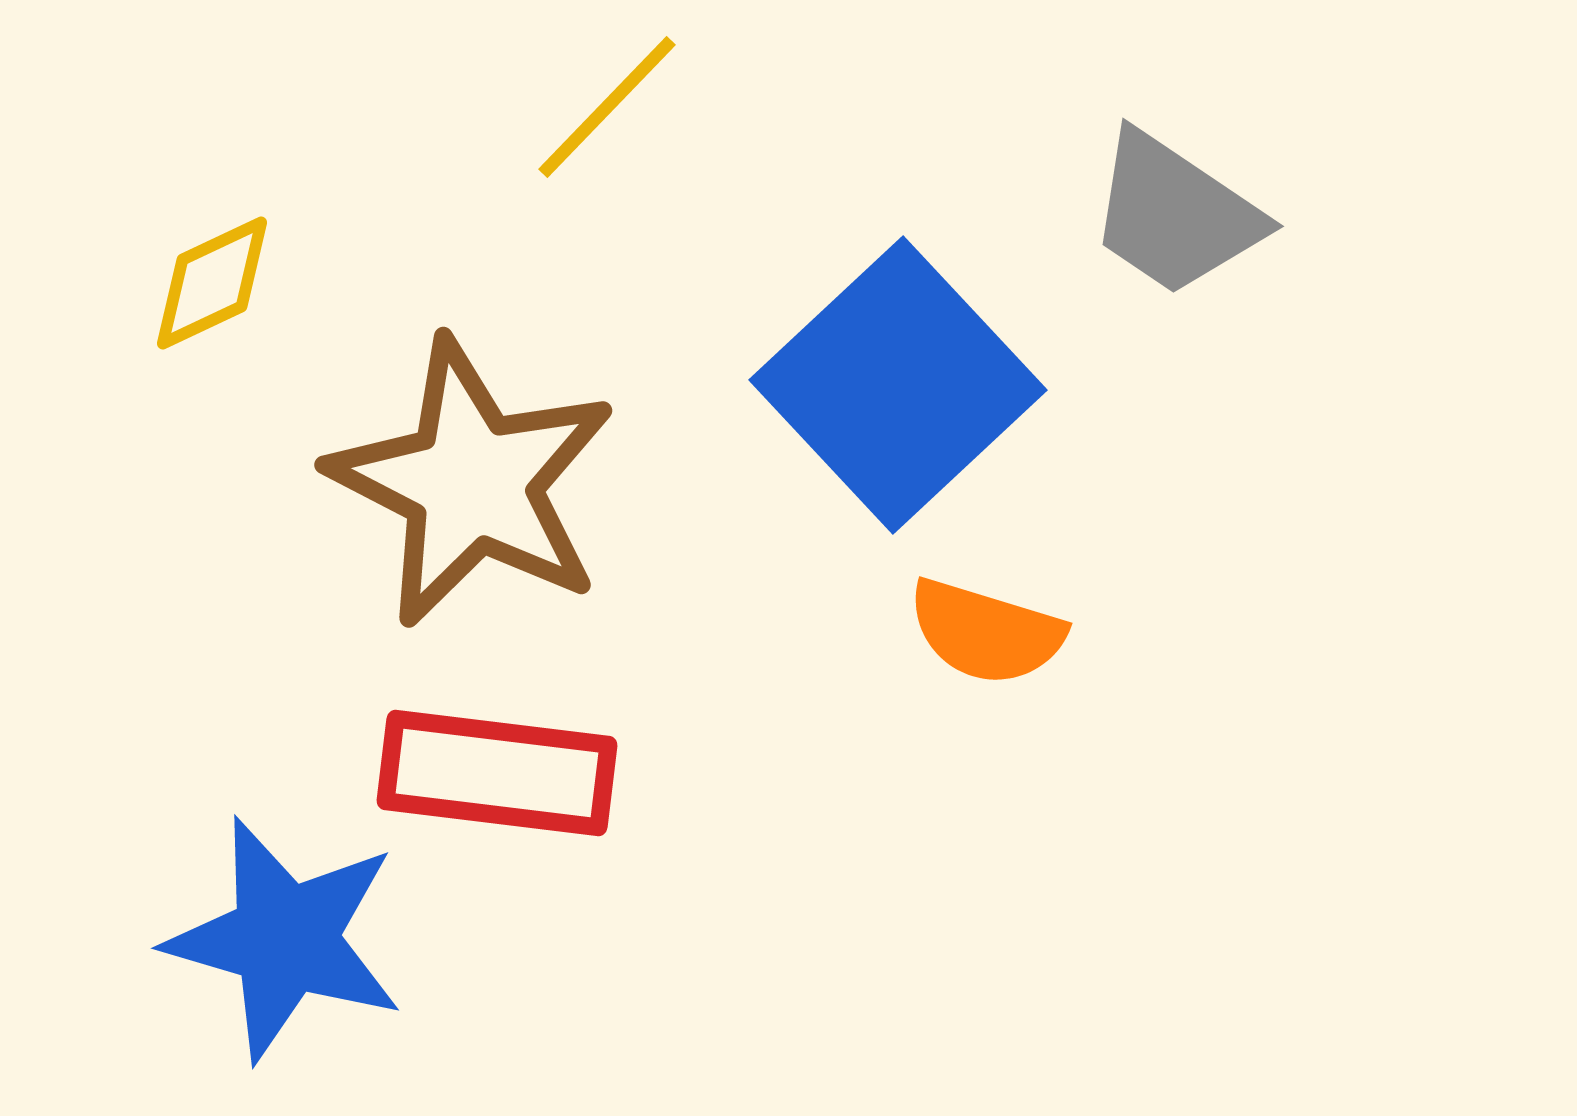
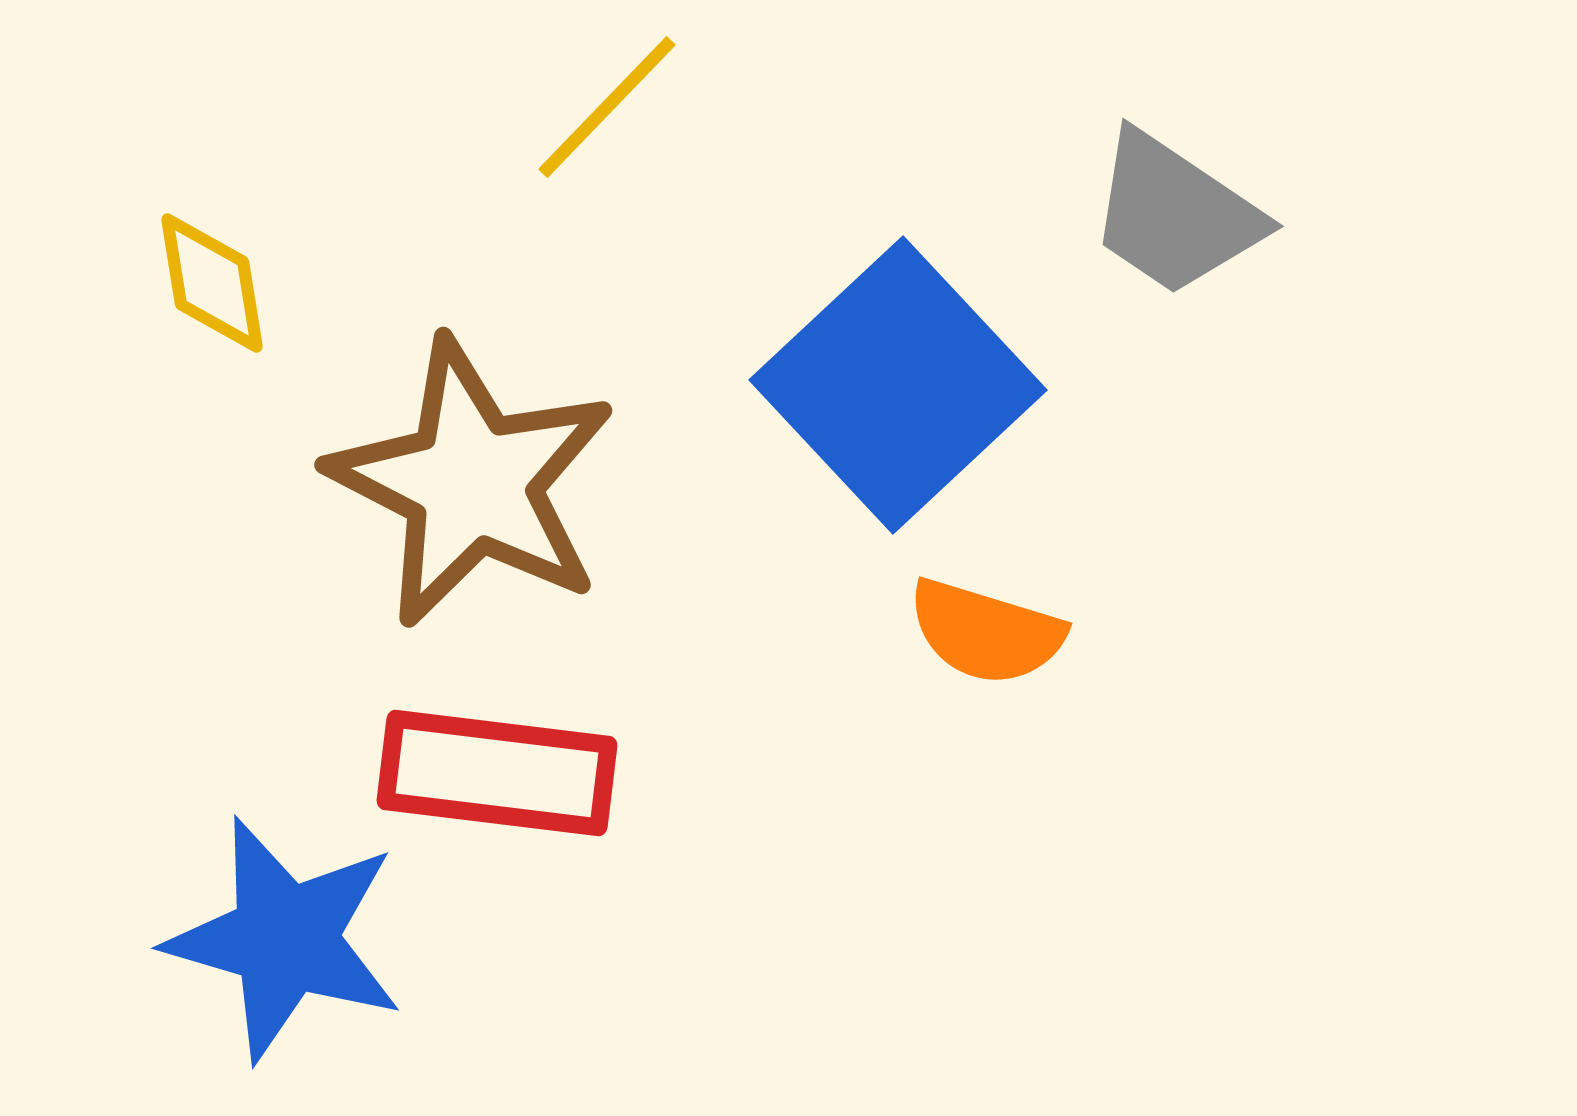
yellow diamond: rotated 74 degrees counterclockwise
